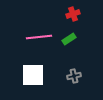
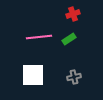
gray cross: moved 1 px down
